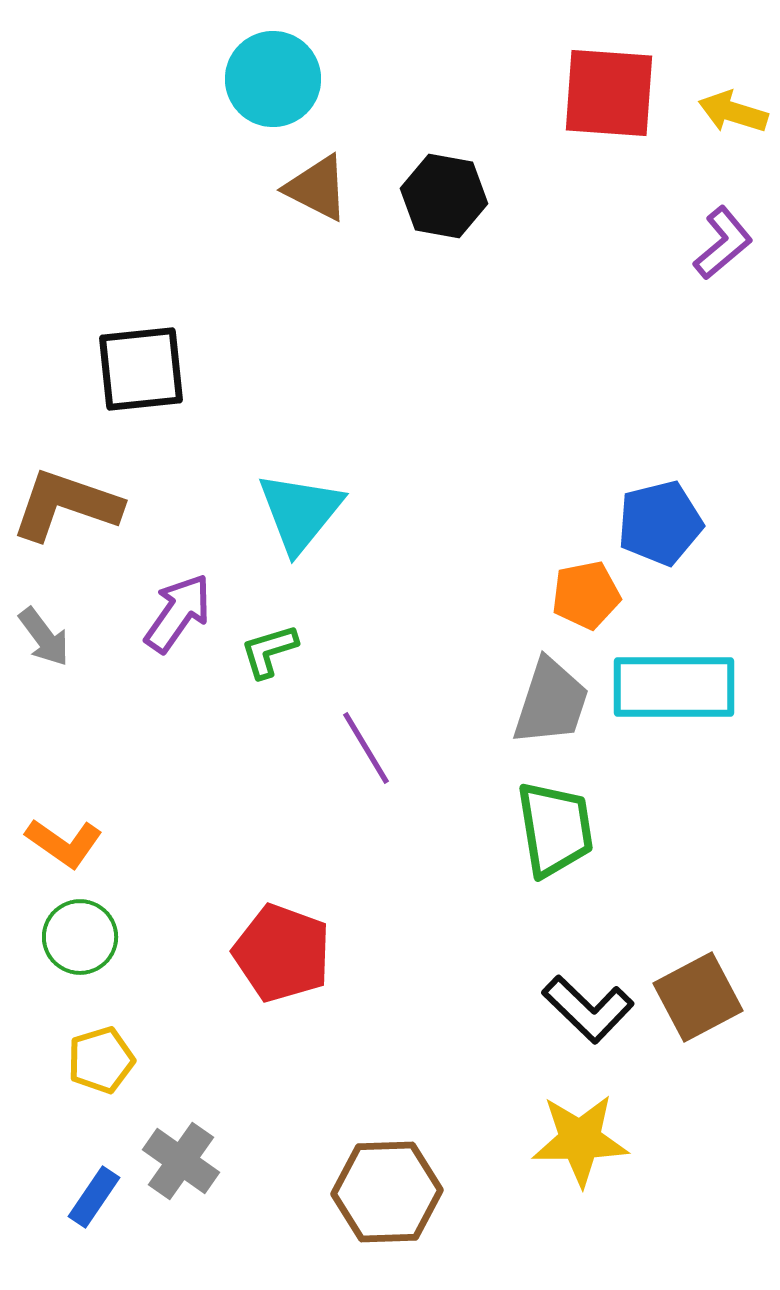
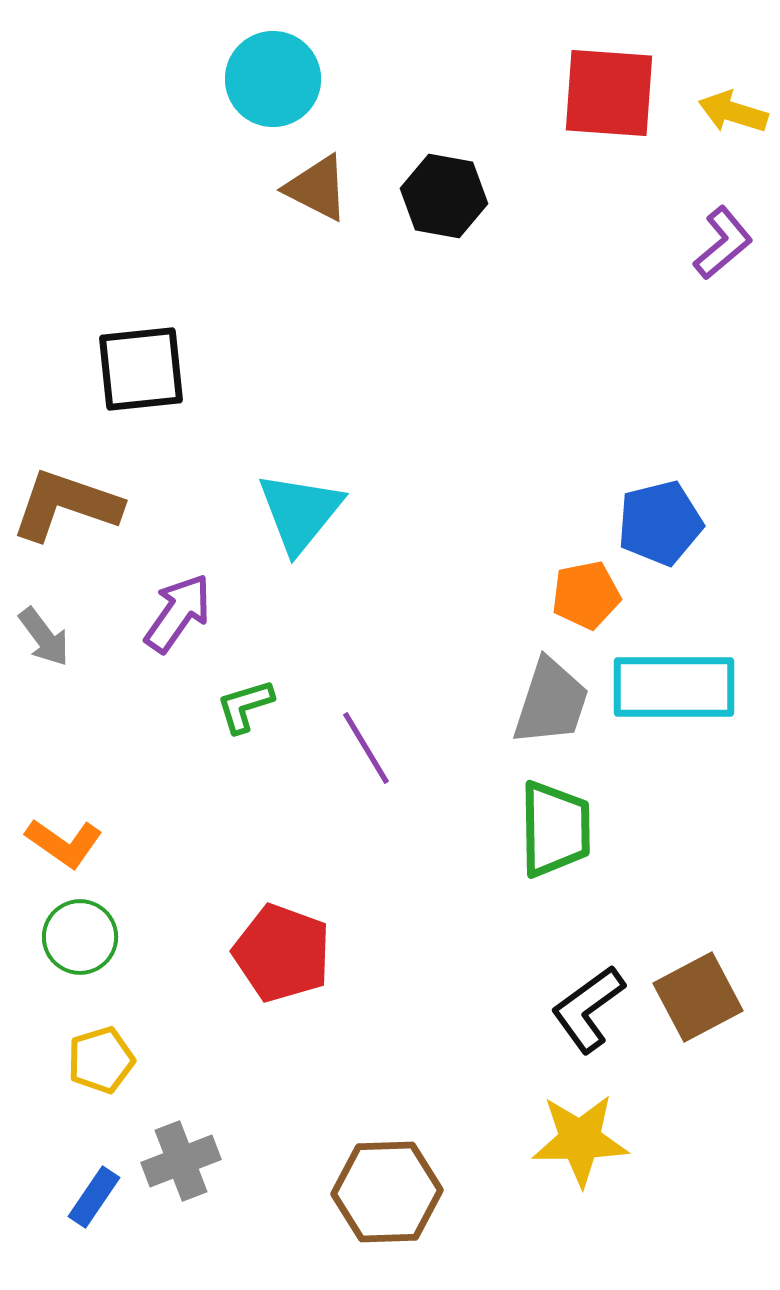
green L-shape: moved 24 px left, 55 px down
green trapezoid: rotated 8 degrees clockwise
black L-shape: rotated 100 degrees clockwise
gray cross: rotated 34 degrees clockwise
